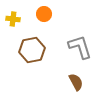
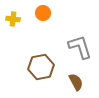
orange circle: moved 1 px left, 1 px up
brown hexagon: moved 9 px right, 17 px down
